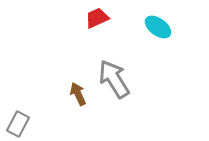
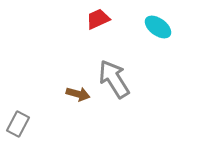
red trapezoid: moved 1 px right, 1 px down
brown arrow: rotated 130 degrees clockwise
